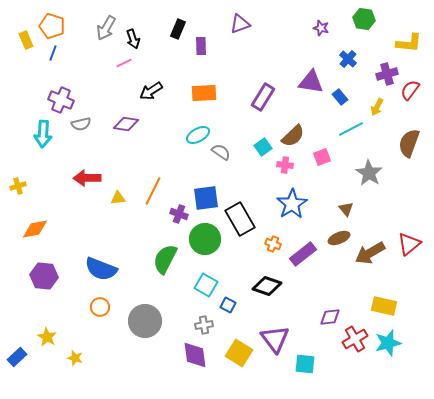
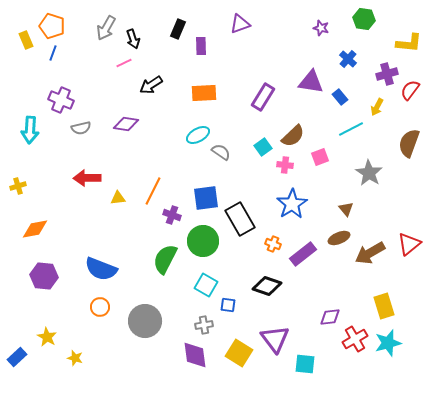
black arrow at (151, 91): moved 6 px up
gray semicircle at (81, 124): moved 4 px down
cyan arrow at (43, 134): moved 13 px left, 4 px up
pink square at (322, 157): moved 2 px left
purple cross at (179, 214): moved 7 px left, 1 px down
green circle at (205, 239): moved 2 px left, 2 px down
blue square at (228, 305): rotated 21 degrees counterclockwise
yellow rectangle at (384, 306): rotated 60 degrees clockwise
